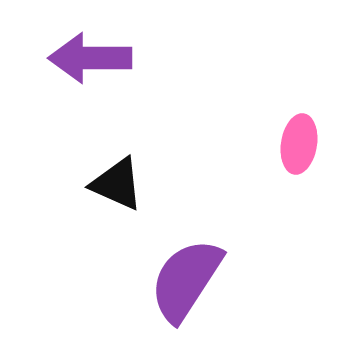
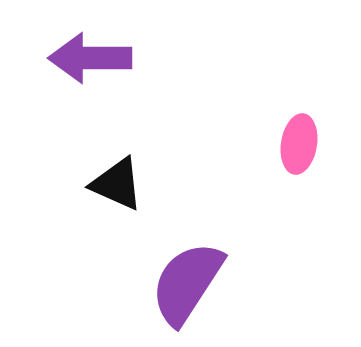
purple semicircle: moved 1 px right, 3 px down
